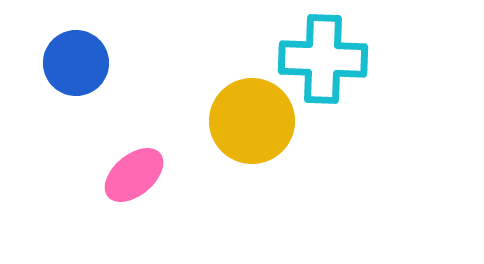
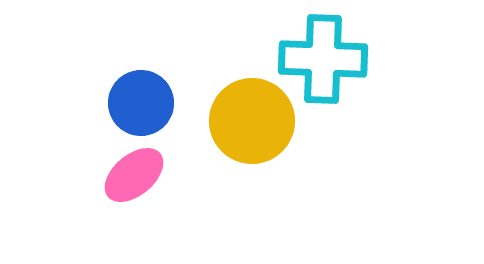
blue circle: moved 65 px right, 40 px down
